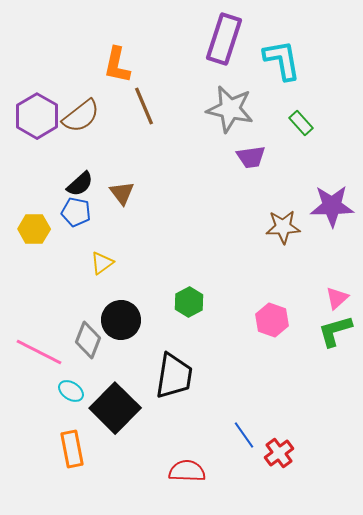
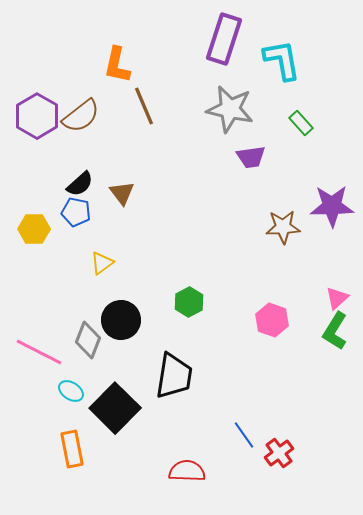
green L-shape: rotated 42 degrees counterclockwise
